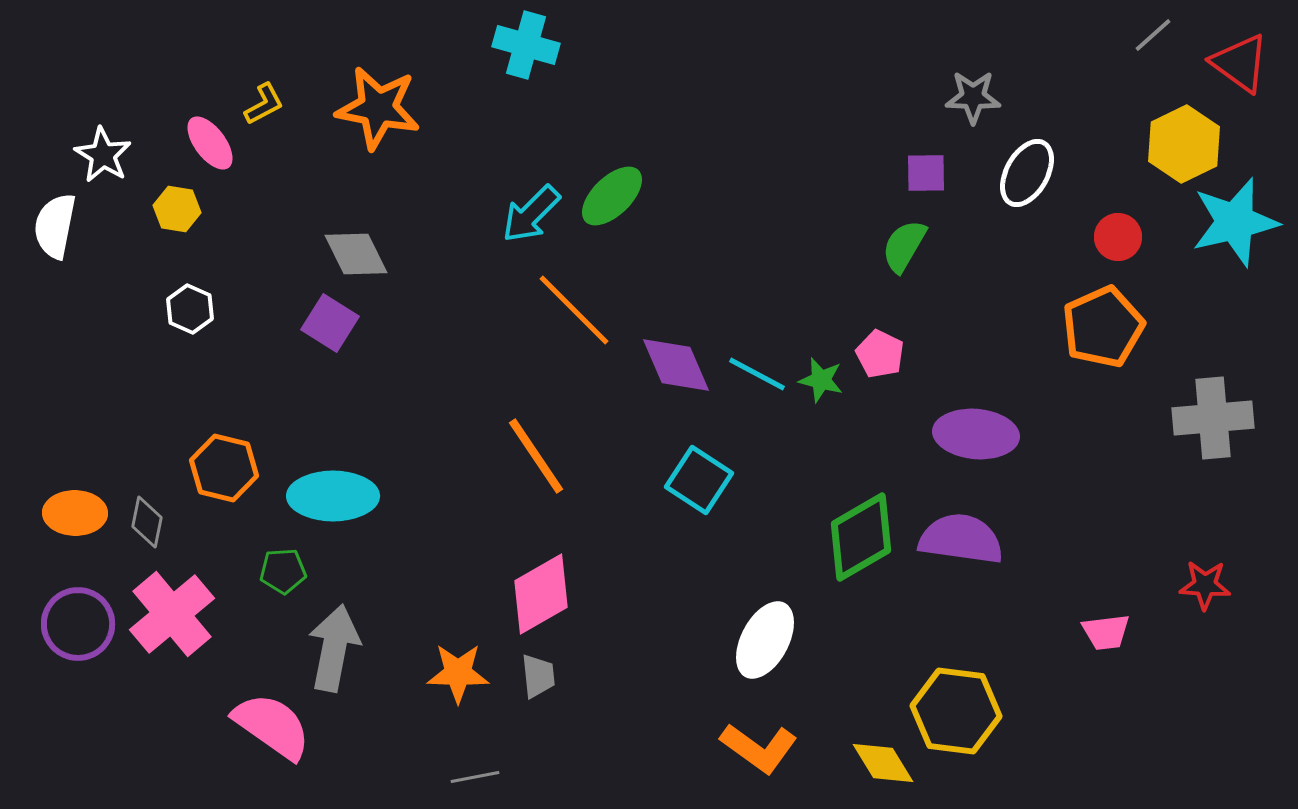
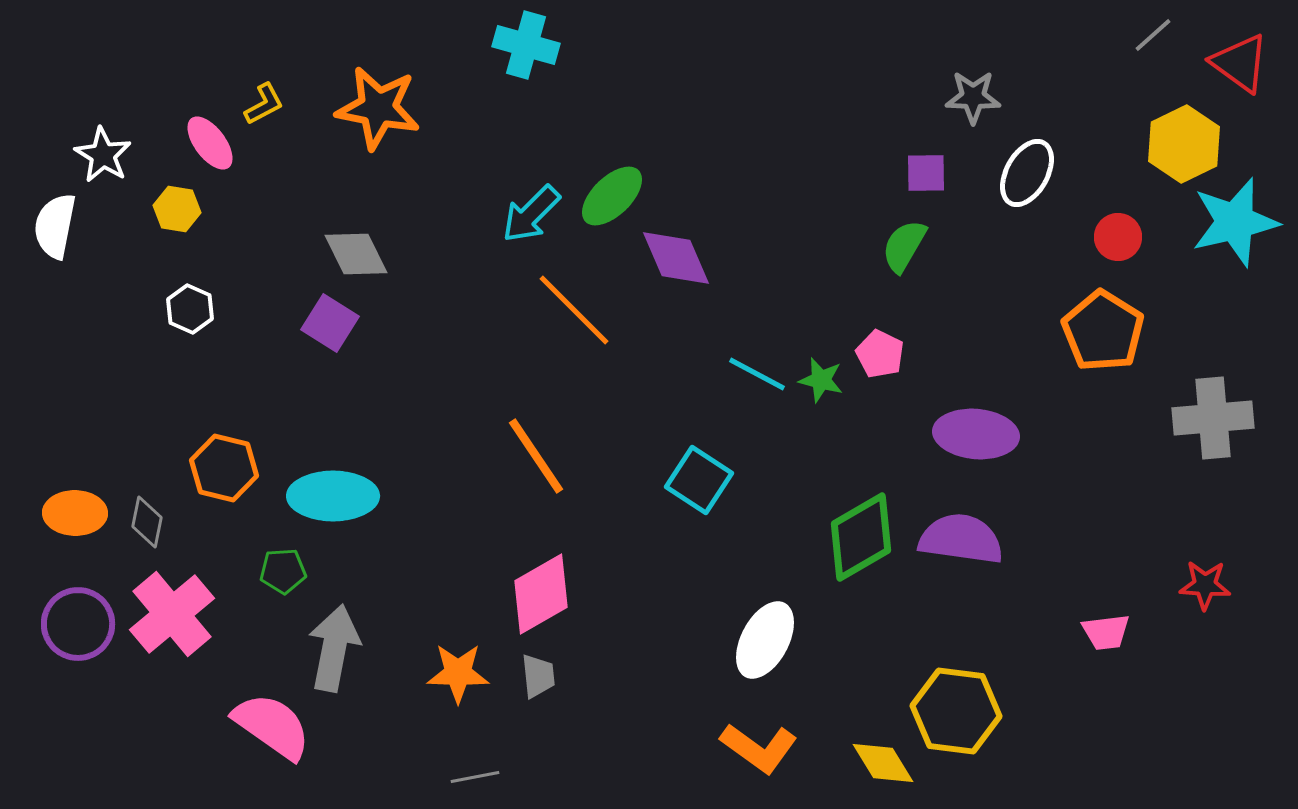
orange pentagon at (1103, 327): moved 4 px down; rotated 16 degrees counterclockwise
purple diamond at (676, 365): moved 107 px up
